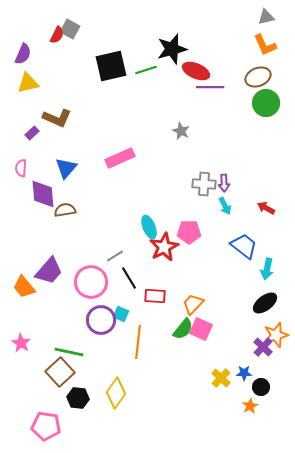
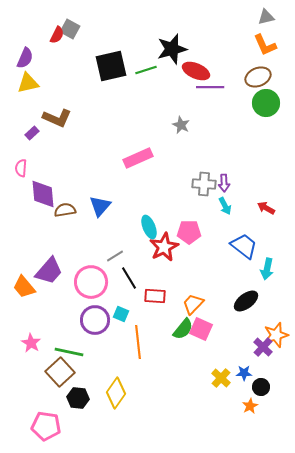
purple semicircle at (23, 54): moved 2 px right, 4 px down
gray star at (181, 131): moved 6 px up
pink rectangle at (120, 158): moved 18 px right
blue triangle at (66, 168): moved 34 px right, 38 px down
black ellipse at (265, 303): moved 19 px left, 2 px up
purple circle at (101, 320): moved 6 px left
orange line at (138, 342): rotated 12 degrees counterclockwise
pink star at (21, 343): moved 10 px right
